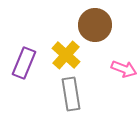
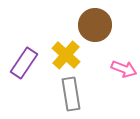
purple rectangle: rotated 12 degrees clockwise
